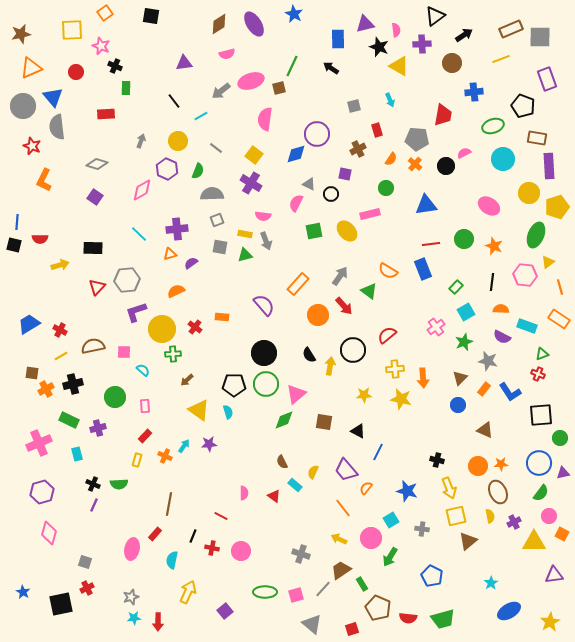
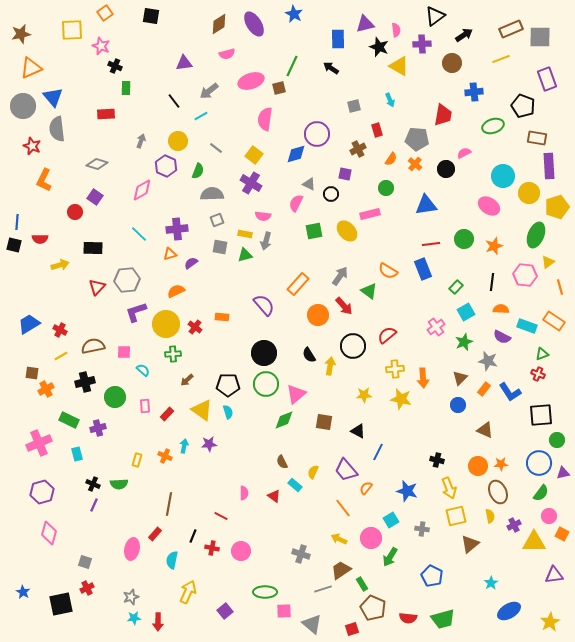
red circle at (76, 72): moved 1 px left, 140 px down
gray arrow at (221, 91): moved 12 px left
gray semicircle at (57, 127): moved 2 px down
cyan circle at (503, 159): moved 17 px down
black circle at (446, 166): moved 3 px down
purple hexagon at (167, 169): moved 1 px left, 3 px up
gray arrow at (266, 241): rotated 36 degrees clockwise
orange star at (494, 246): rotated 30 degrees clockwise
orange rectangle at (559, 319): moved 5 px left, 2 px down
yellow circle at (162, 329): moved 4 px right, 5 px up
black circle at (353, 350): moved 4 px up
black cross at (73, 384): moved 12 px right, 2 px up
black pentagon at (234, 385): moved 6 px left
yellow triangle at (199, 410): moved 3 px right
red rectangle at (145, 436): moved 22 px right, 22 px up
green circle at (560, 438): moved 3 px left, 2 px down
cyan arrow at (184, 446): rotated 24 degrees counterclockwise
purple cross at (514, 522): moved 3 px down
brown triangle at (468, 541): moved 2 px right, 3 px down
gray line at (323, 589): rotated 30 degrees clockwise
pink square at (296, 595): moved 12 px left, 16 px down; rotated 14 degrees clockwise
brown pentagon at (378, 608): moved 5 px left
